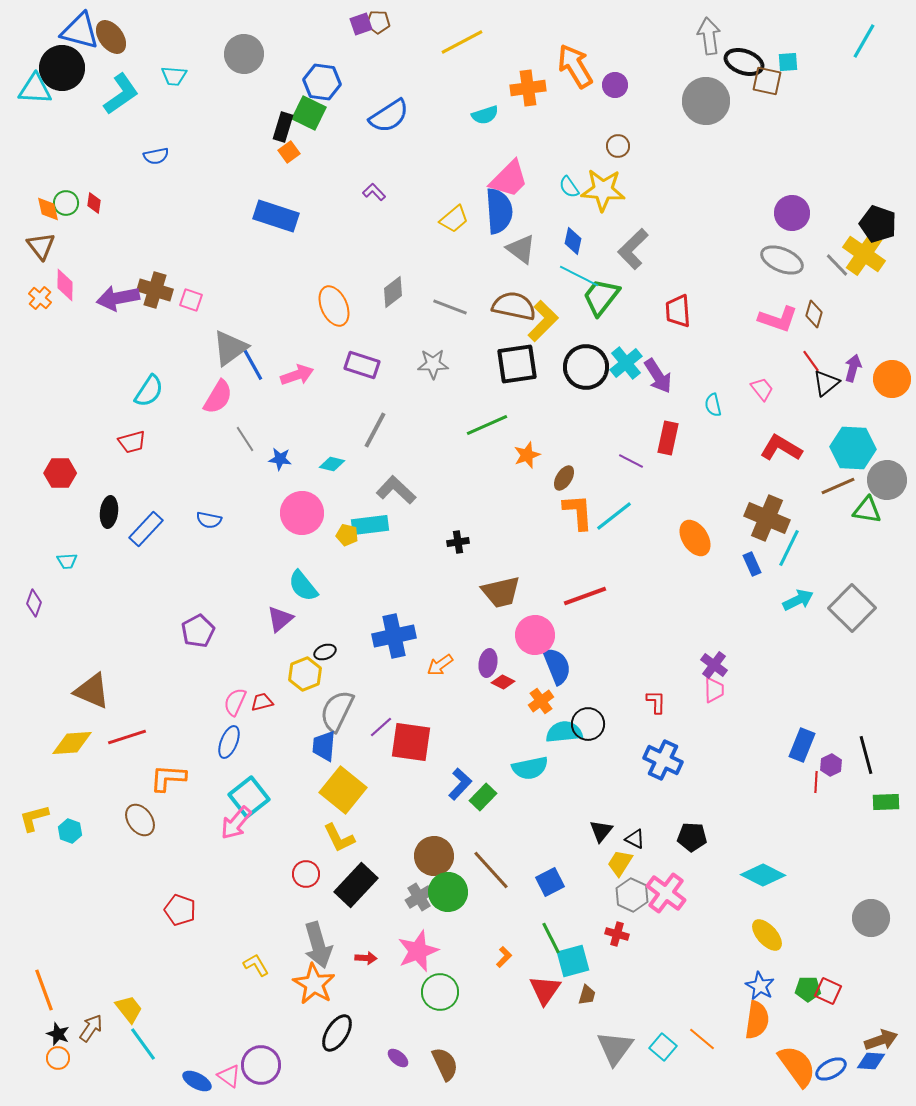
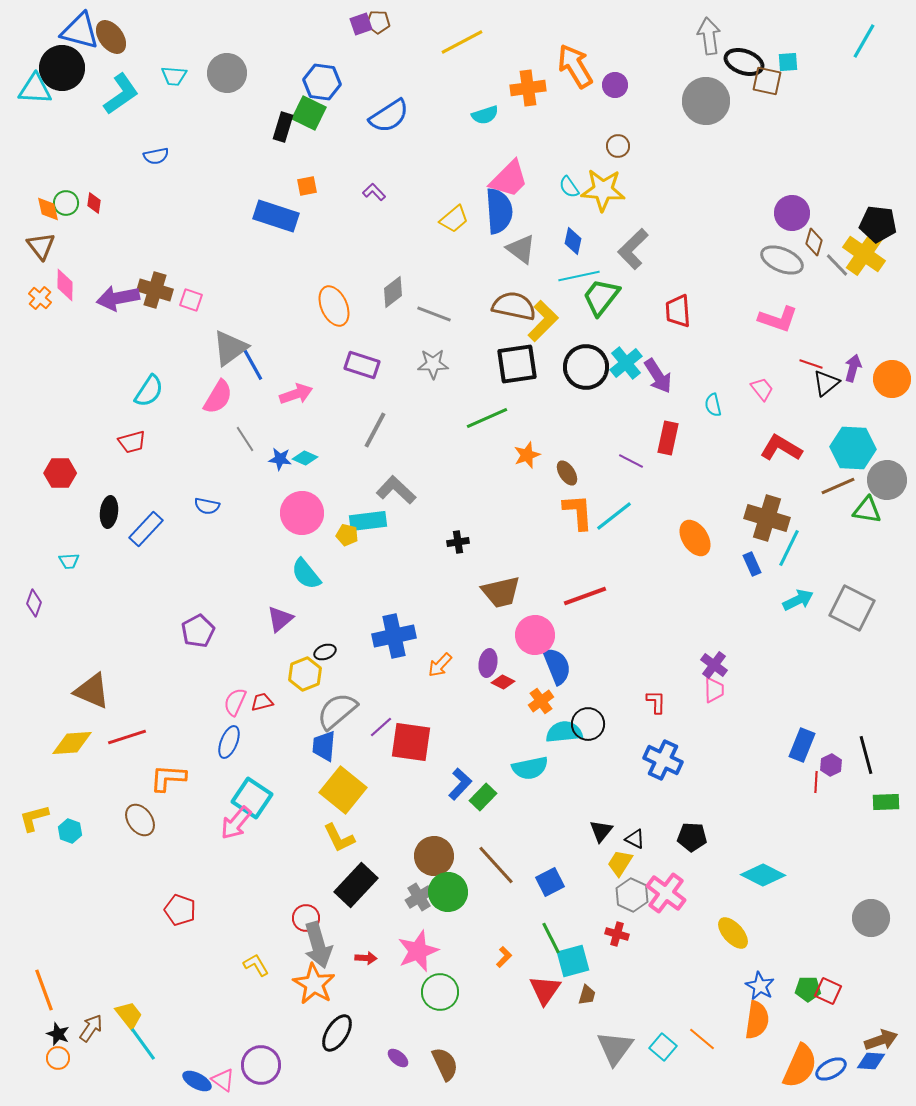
gray circle at (244, 54): moved 17 px left, 19 px down
orange square at (289, 152): moved 18 px right, 34 px down; rotated 25 degrees clockwise
black pentagon at (878, 224): rotated 12 degrees counterclockwise
cyan line at (579, 276): rotated 39 degrees counterclockwise
gray line at (450, 307): moved 16 px left, 7 px down
brown diamond at (814, 314): moved 72 px up
red line at (811, 361): moved 3 px down; rotated 35 degrees counterclockwise
pink arrow at (297, 375): moved 1 px left, 19 px down
green line at (487, 425): moved 7 px up
cyan diamond at (332, 464): moved 27 px left, 6 px up; rotated 10 degrees clockwise
brown ellipse at (564, 478): moved 3 px right, 5 px up; rotated 65 degrees counterclockwise
brown cross at (767, 518): rotated 6 degrees counterclockwise
blue semicircle at (209, 520): moved 2 px left, 14 px up
cyan rectangle at (370, 525): moved 2 px left, 4 px up
cyan trapezoid at (67, 561): moved 2 px right
cyan semicircle at (303, 586): moved 3 px right, 12 px up
gray square at (852, 608): rotated 18 degrees counterclockwise
orange arrow at (440, 665): rotated 12 degrees counterclockwise
gray semicircle at (337, 711): rotated 24 degrees clockwise
cyan square at (249, 797): moved 3 px right, 1 px down; rotated 18 degrees counterclockwise
brown line at (491, 870): moved 5 px right, 5 px up
red circle at (306, 874): moved 44 px down
yellow ellipse at (767, 935): moved 34 px left, 2 px up
yellow trapezoid at (129, 1009): moved 6 px down
orange semicircle at (797, 1066): moved 3 px right; rotated 60 degrees clockwise
pink triangle at (229, 1076): moved 6 px left, 4 px down
